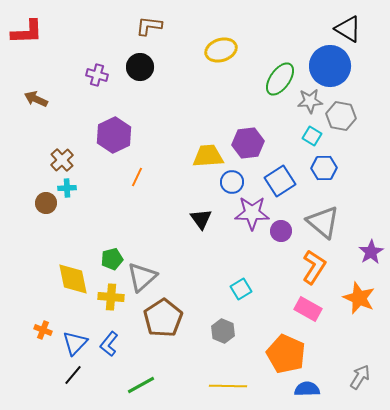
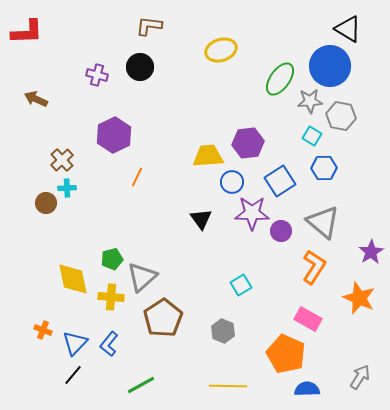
cyan square at (241, 289): moved 4 px up
pink rectangle at (308, 309): moved 10 px down
